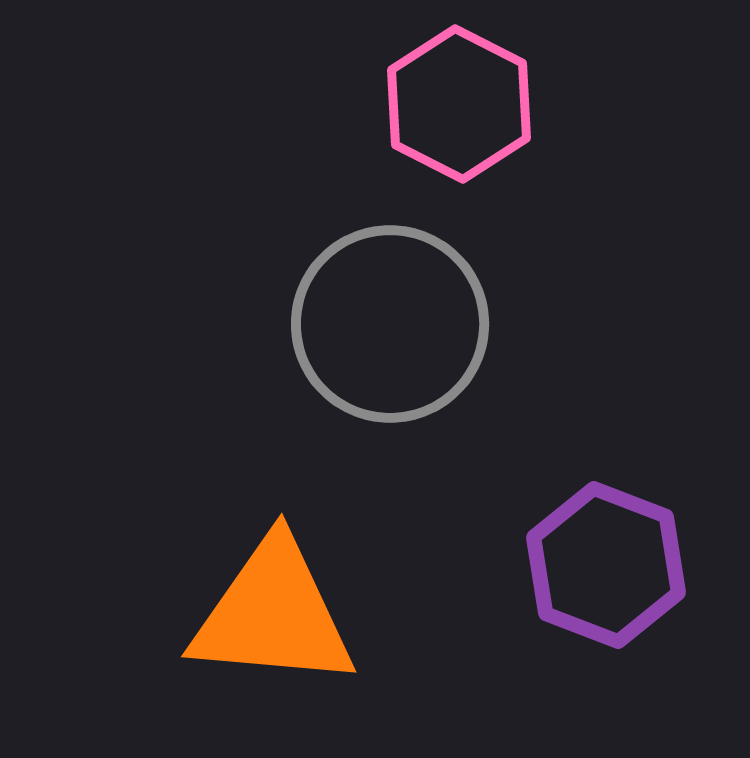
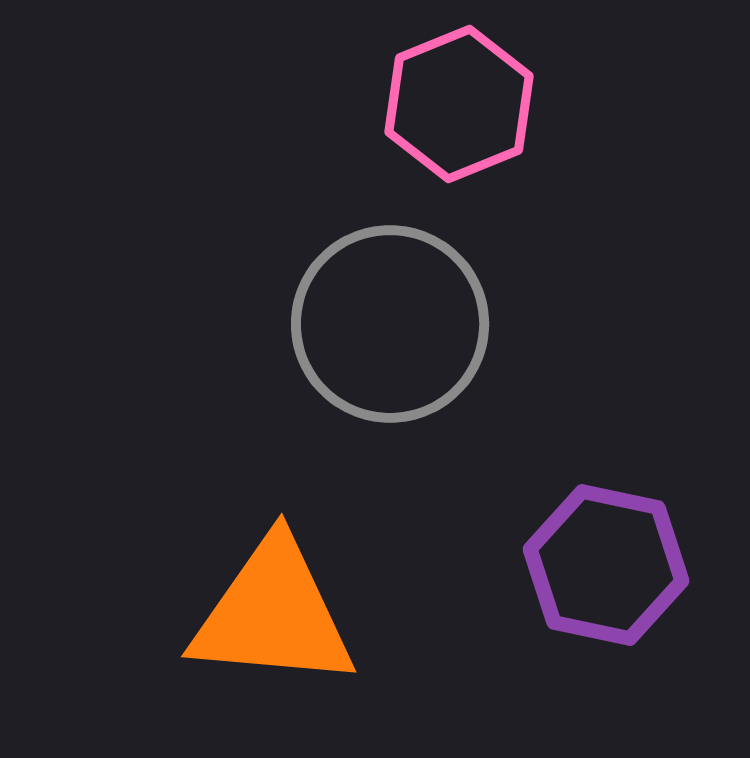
pink hexagon: rotated 11 degrees clockwise
purple hexagon: rotated 9 degrees counterclockwise
